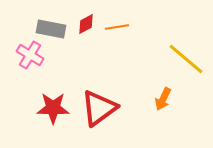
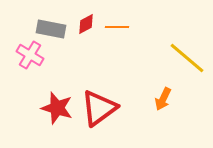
orange line: rotated 10 degrees clockwise
yellow line: moved 1 px right, 1 px up
red star: moved 4 px right; rotated 16 degrees clockwise
